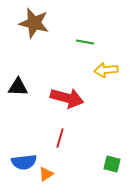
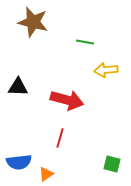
brown star: moved 1 px left, 1 px up
red arrow: moved 2 px down
blue semicircle: moved 5 px left
